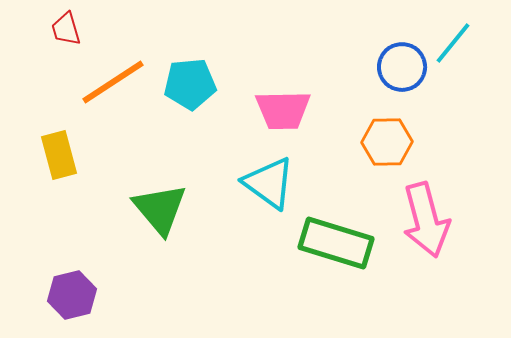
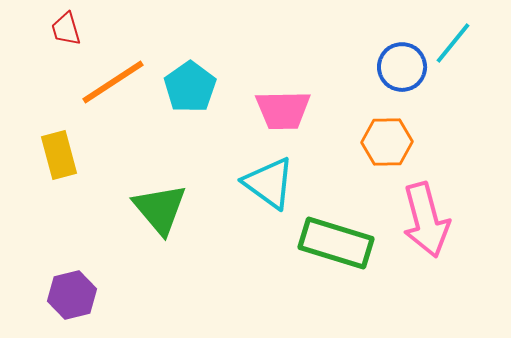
cyan pentagon: moved 3 px down; rotated 30 degrees counterclockwise
